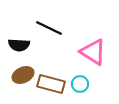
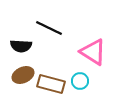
black semicircle: moved 2 px right, 1 px down
cyan circle: moved 3 px up
